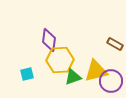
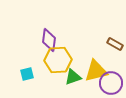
yellow hexagon: moved 2 px left
purple circle: moved 2 px down
